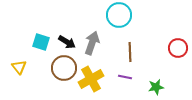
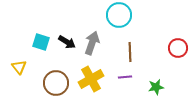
brown circle: moved 8 px left, 15 px down
purple line: rotated 16 degrees counterclockwise
